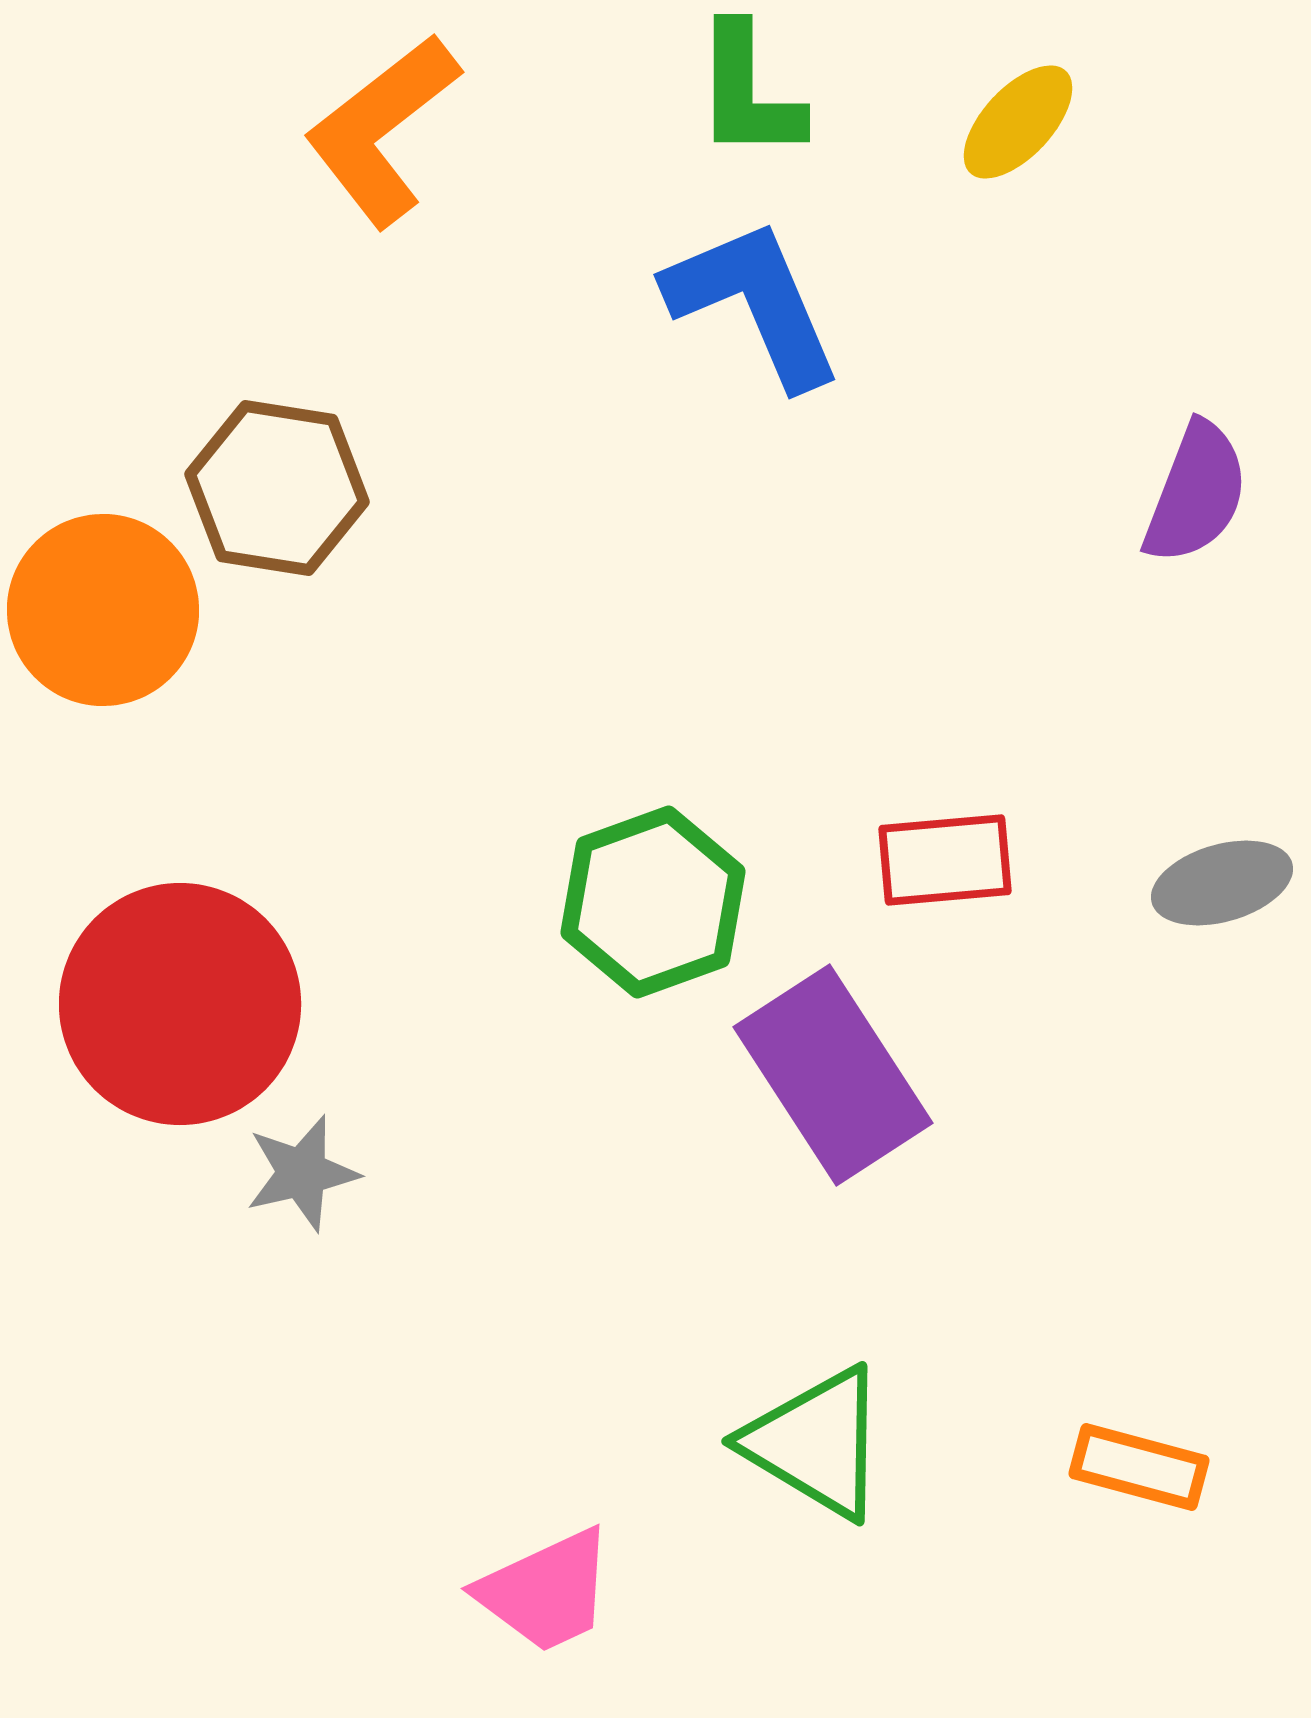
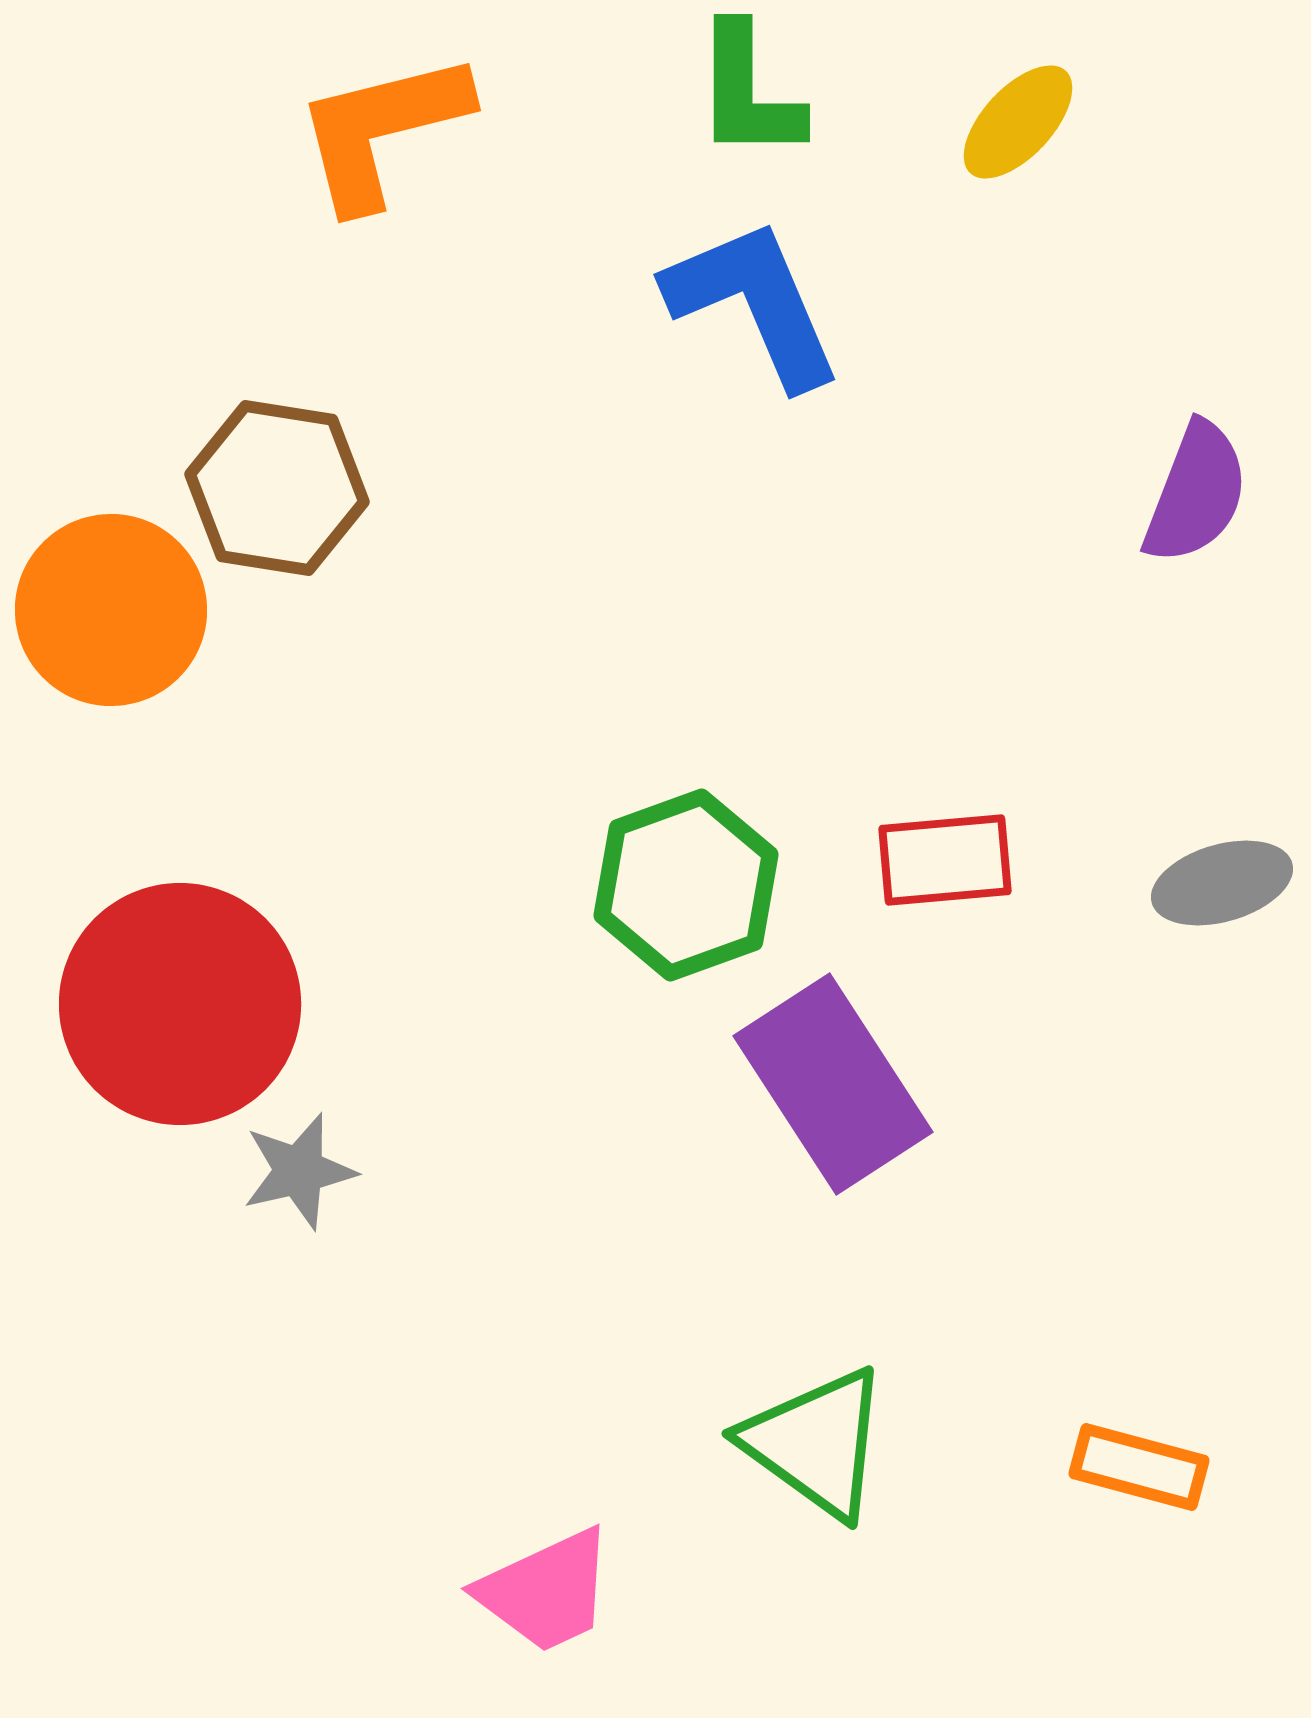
orange L-shape: rotated 24 degrees clockwise
orange circle: moved 8 px right
green hexagon: moved 33 px right, 17 px up
purple rectangle: moved 9 px down
gray star: moved 3 px left, 2 px up
green triangle: rotated 5 degrees clockwise
